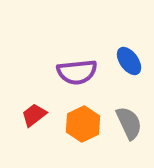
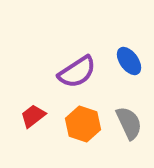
purple semicircle: rotated 27 degrees counterclockwise
red trapezoid: moved 1 px left, 1 px down
orange hexagon: rotated 16 degrees counterclockwise
